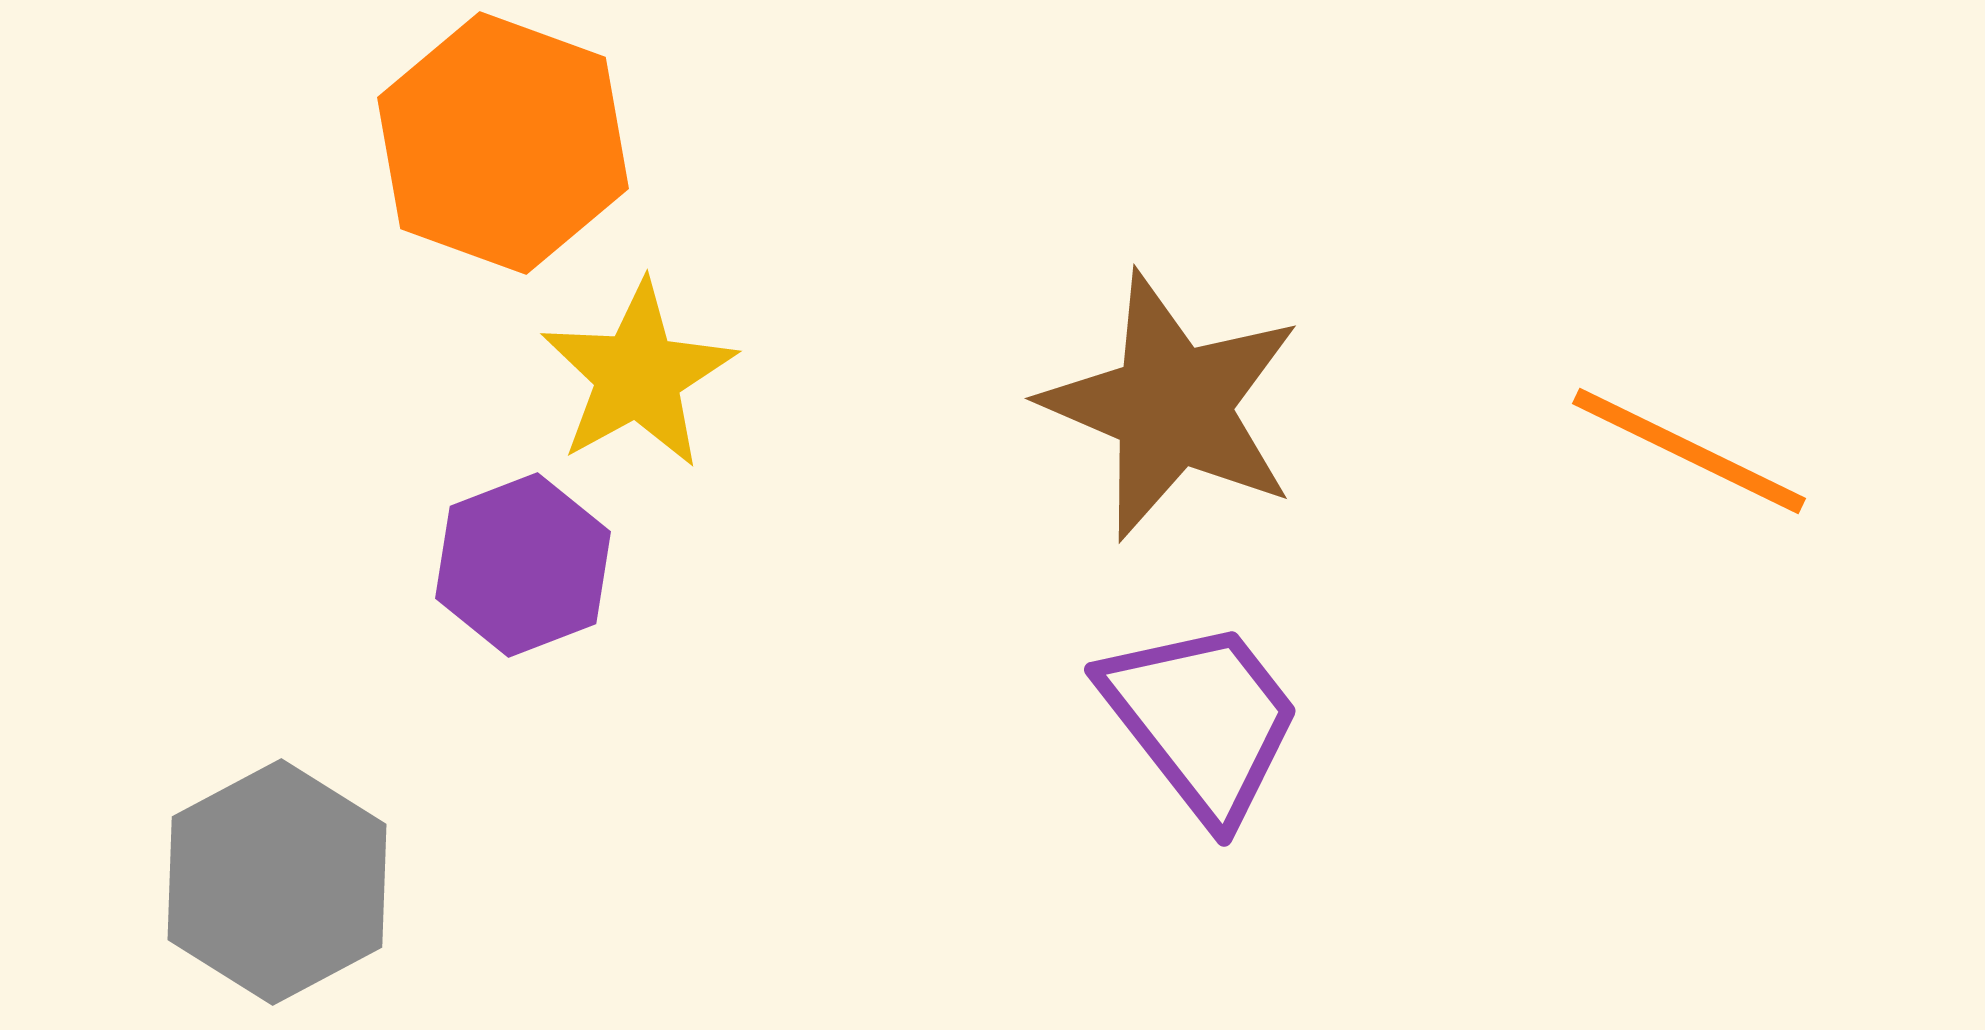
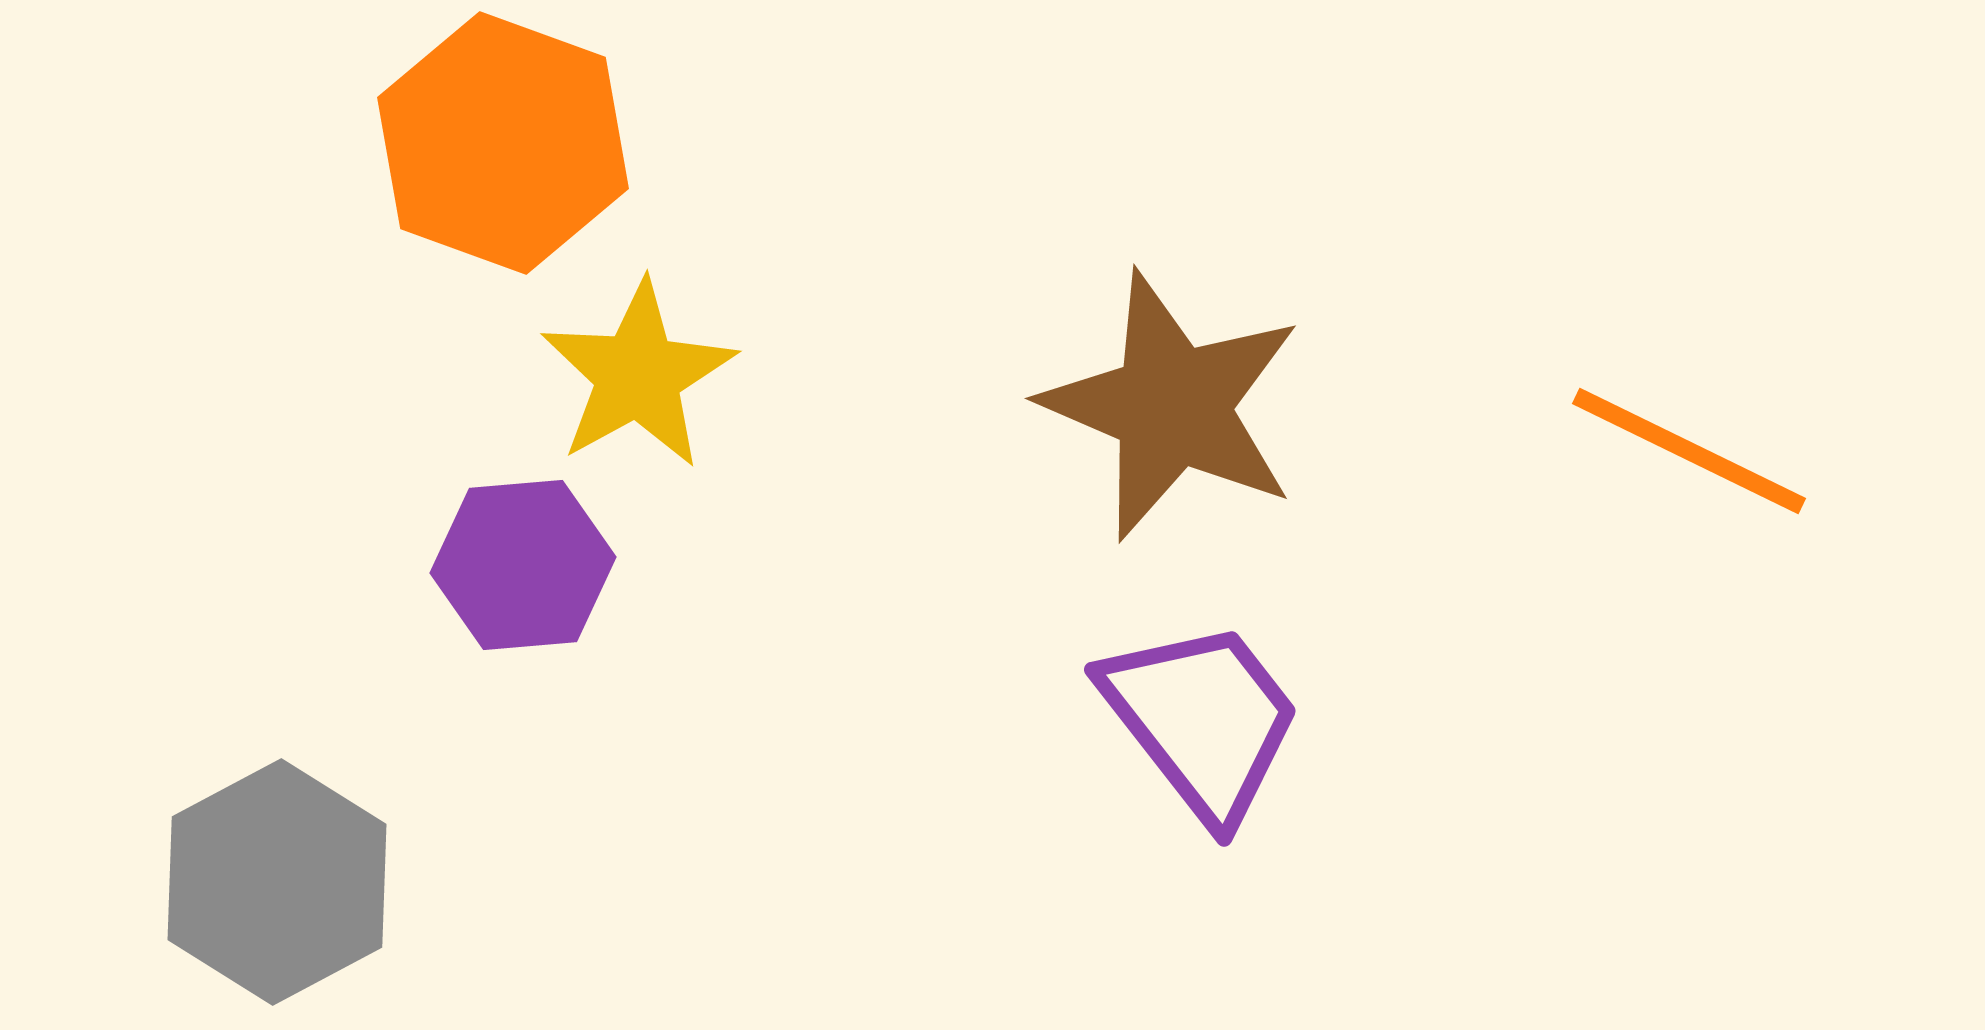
purple hexagon: rotated 16 degrees clockwise
